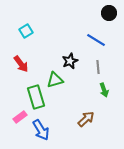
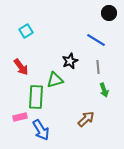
red arrow: moved 3 px down
green rectangle: rotated 20 degrees clockwise
pink rectangle: rotated 24 degrees clockwise
